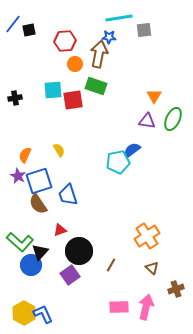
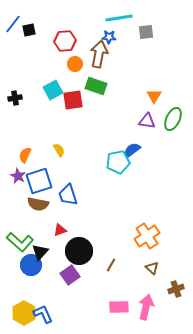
gray square: moved 2 px right, 2 px down
cyan square: rotated 24 degrees counterclockwise
brown semicircle: rotated 45 degrees counterclockwise
